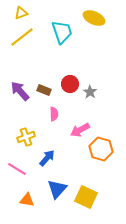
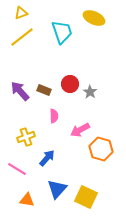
pink semicircle: moved 2 px down
